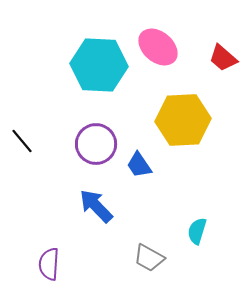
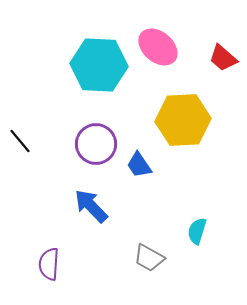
black line: moved 2 px left
blue arrow: moved 5 px left
